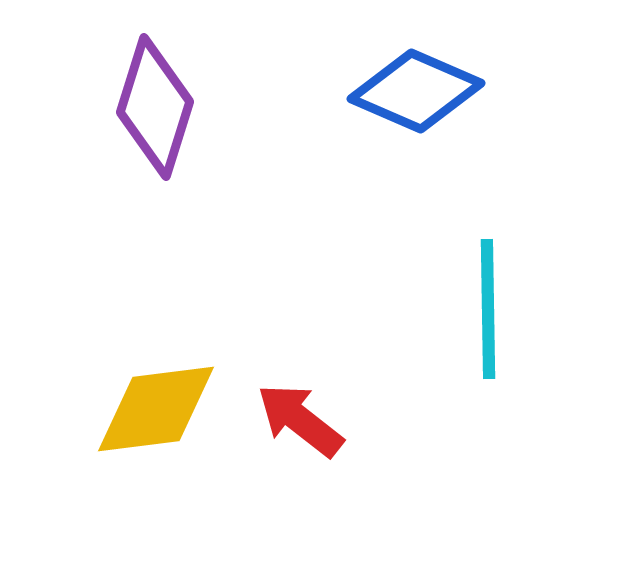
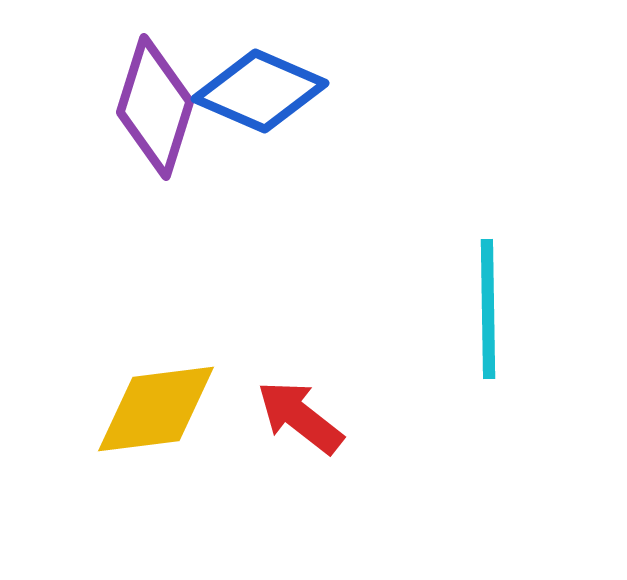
blue diamond: moved 156 px left
red arrow: moved 3 px up
